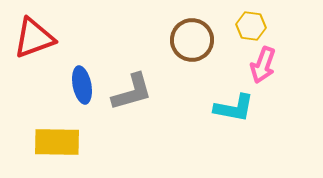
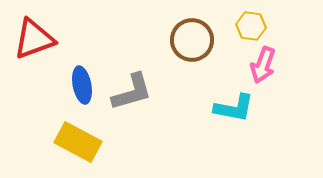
red triangle: moved 1 px down
yellow rectangle: moved 21 px right; rotated 27 degrees clockwise
